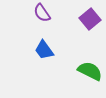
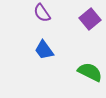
green semicircle: moved 1 px down
